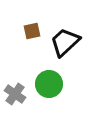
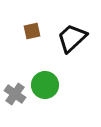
black trapezoid: moved 7 px right, 4 px up
green circle: moved 4 px left, 1 px down
